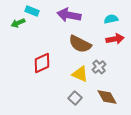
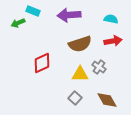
cyan rectangle: moved 1 px right
purple arrow: rotated 15 degrees counterclockwise
cyan semicircle: rotated 24 degrees clockwise
red arrow: moved 2 px left, 2 px down
brown semicircle: rotated 45 degrees counterclockwise
gray cross: rotated 16 degrees counterclockwise
yellow triangle: rotated 24 degrees counterclockwise
brown diamond: moved 3 px down
